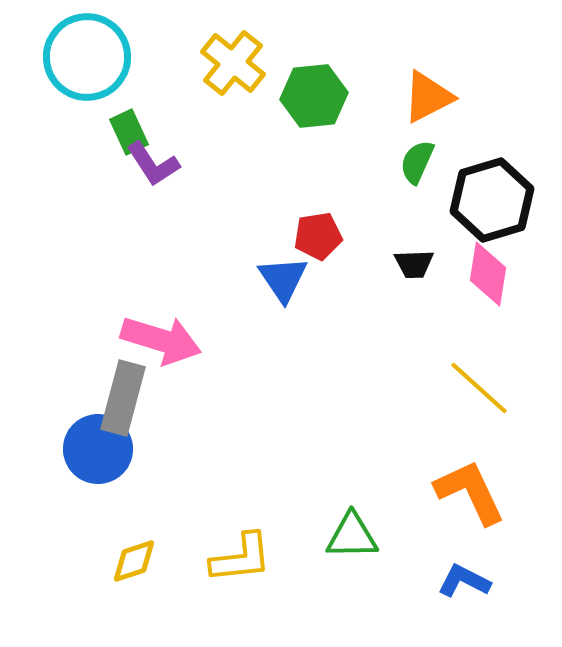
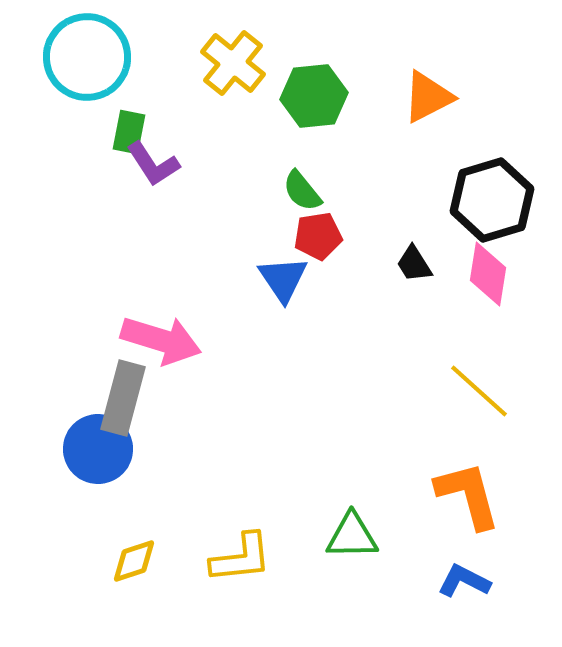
green rectangle: rotated 36 degrees clockwise
green semicircle: moved 115 px left, 29 px down; rotated 63 degrees counterclockwise
black trapezoid: rotated 60 degrees clockwise
yellow line: moved 3 px down
orange L-shape: moved 2 px left, 3 px down; rotated 10 degrees clockwise
